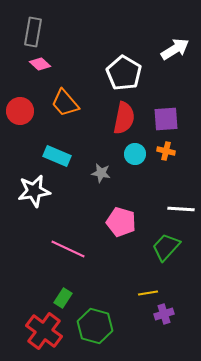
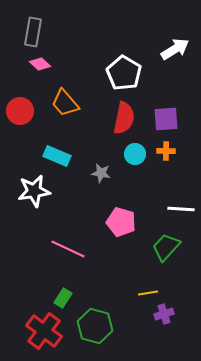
orange cross: rotated 12 degrees counterclockwise
